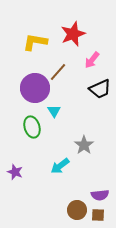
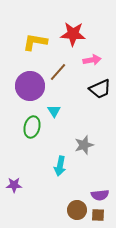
red star: rotated 25 degrees clockwise
pink arrow: rotated 138 degrees counterclockwise
purple circle: moved 5 px left, 2 px up
green ellipse: rotated 30 degrees clockwise
gray star: rotated 18 degrees clockwise
cyan arrow: rotated 42 degrees counterclockwise
purple star: moved 1 px left, 13 px down; rotated 21 degrees counterclockwise
